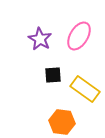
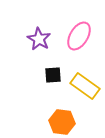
purple star: moved 1 px left
yellow rectangle: moved 3 px up
